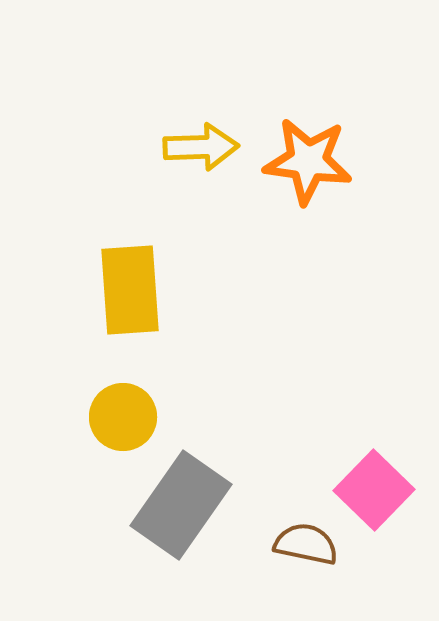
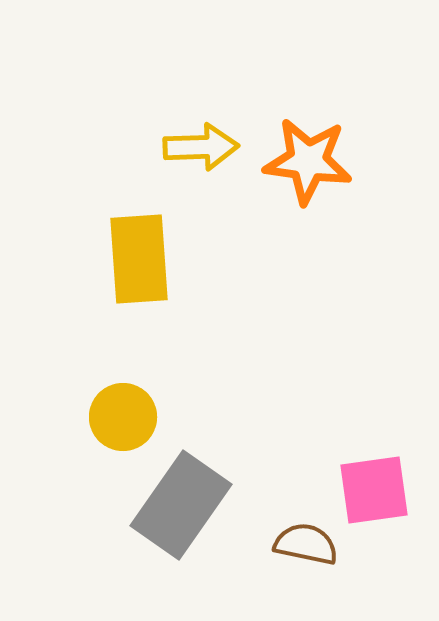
yellow rectangle: moved 9 px right, 31 px up
pink square: rotated 38 degrees clockwise
